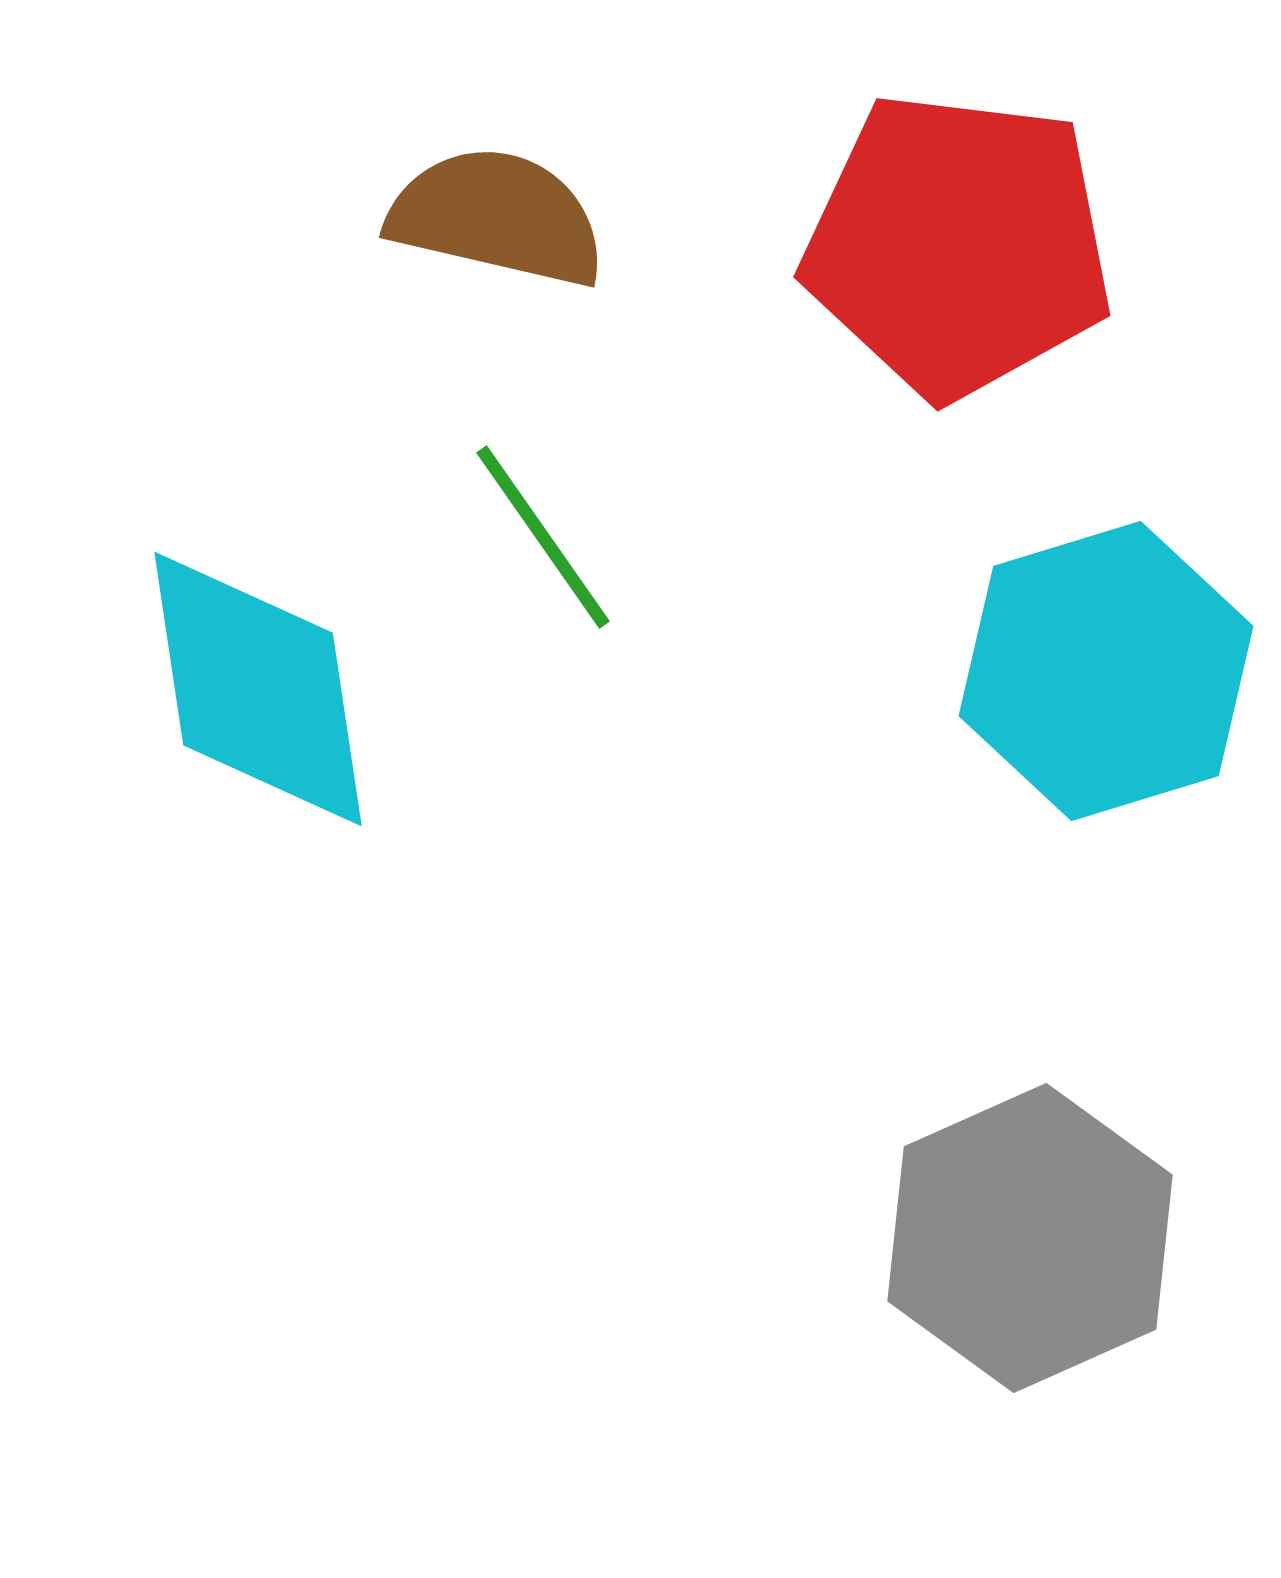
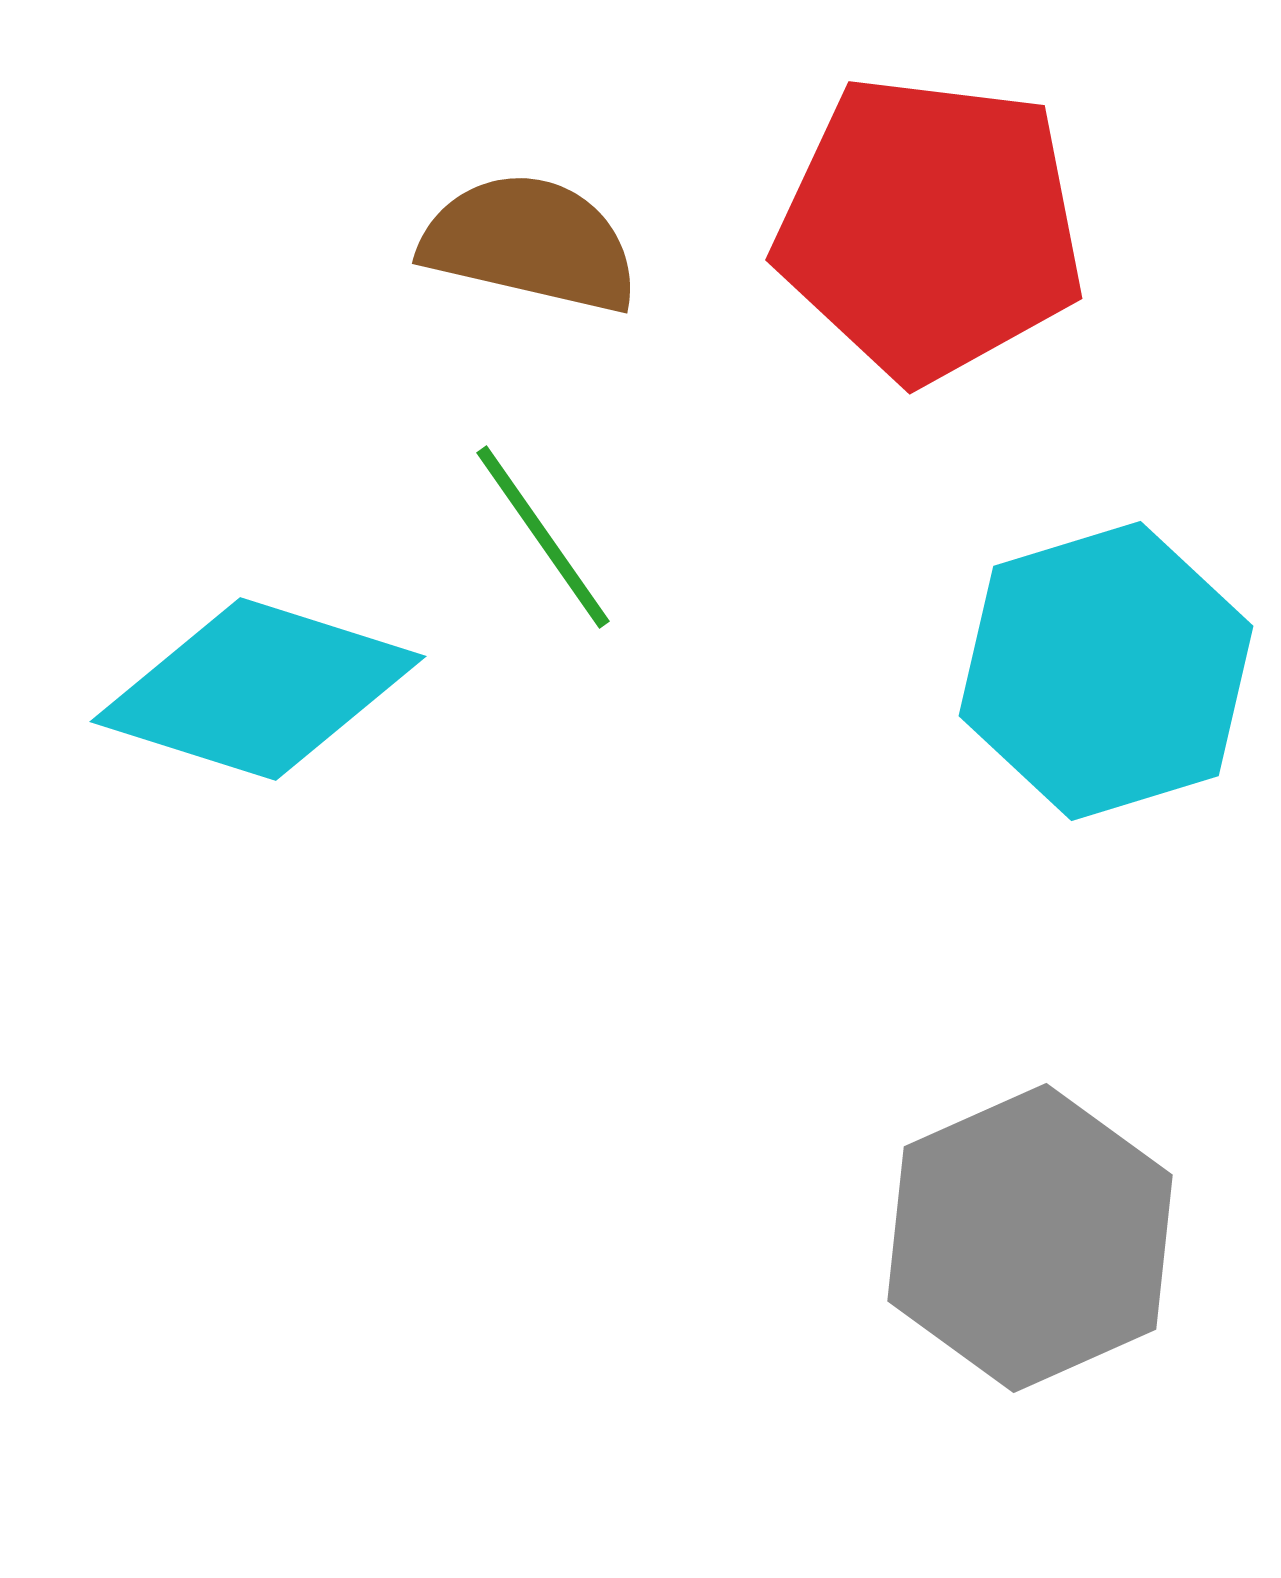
brown semicircle: moved 33 px right, 26 px down
red pentagon: moved 28 px left, 17 px up
cyan diamond: rotated 64 degrees counterclockwise
